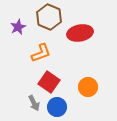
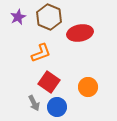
purple star: moved 10 px up
